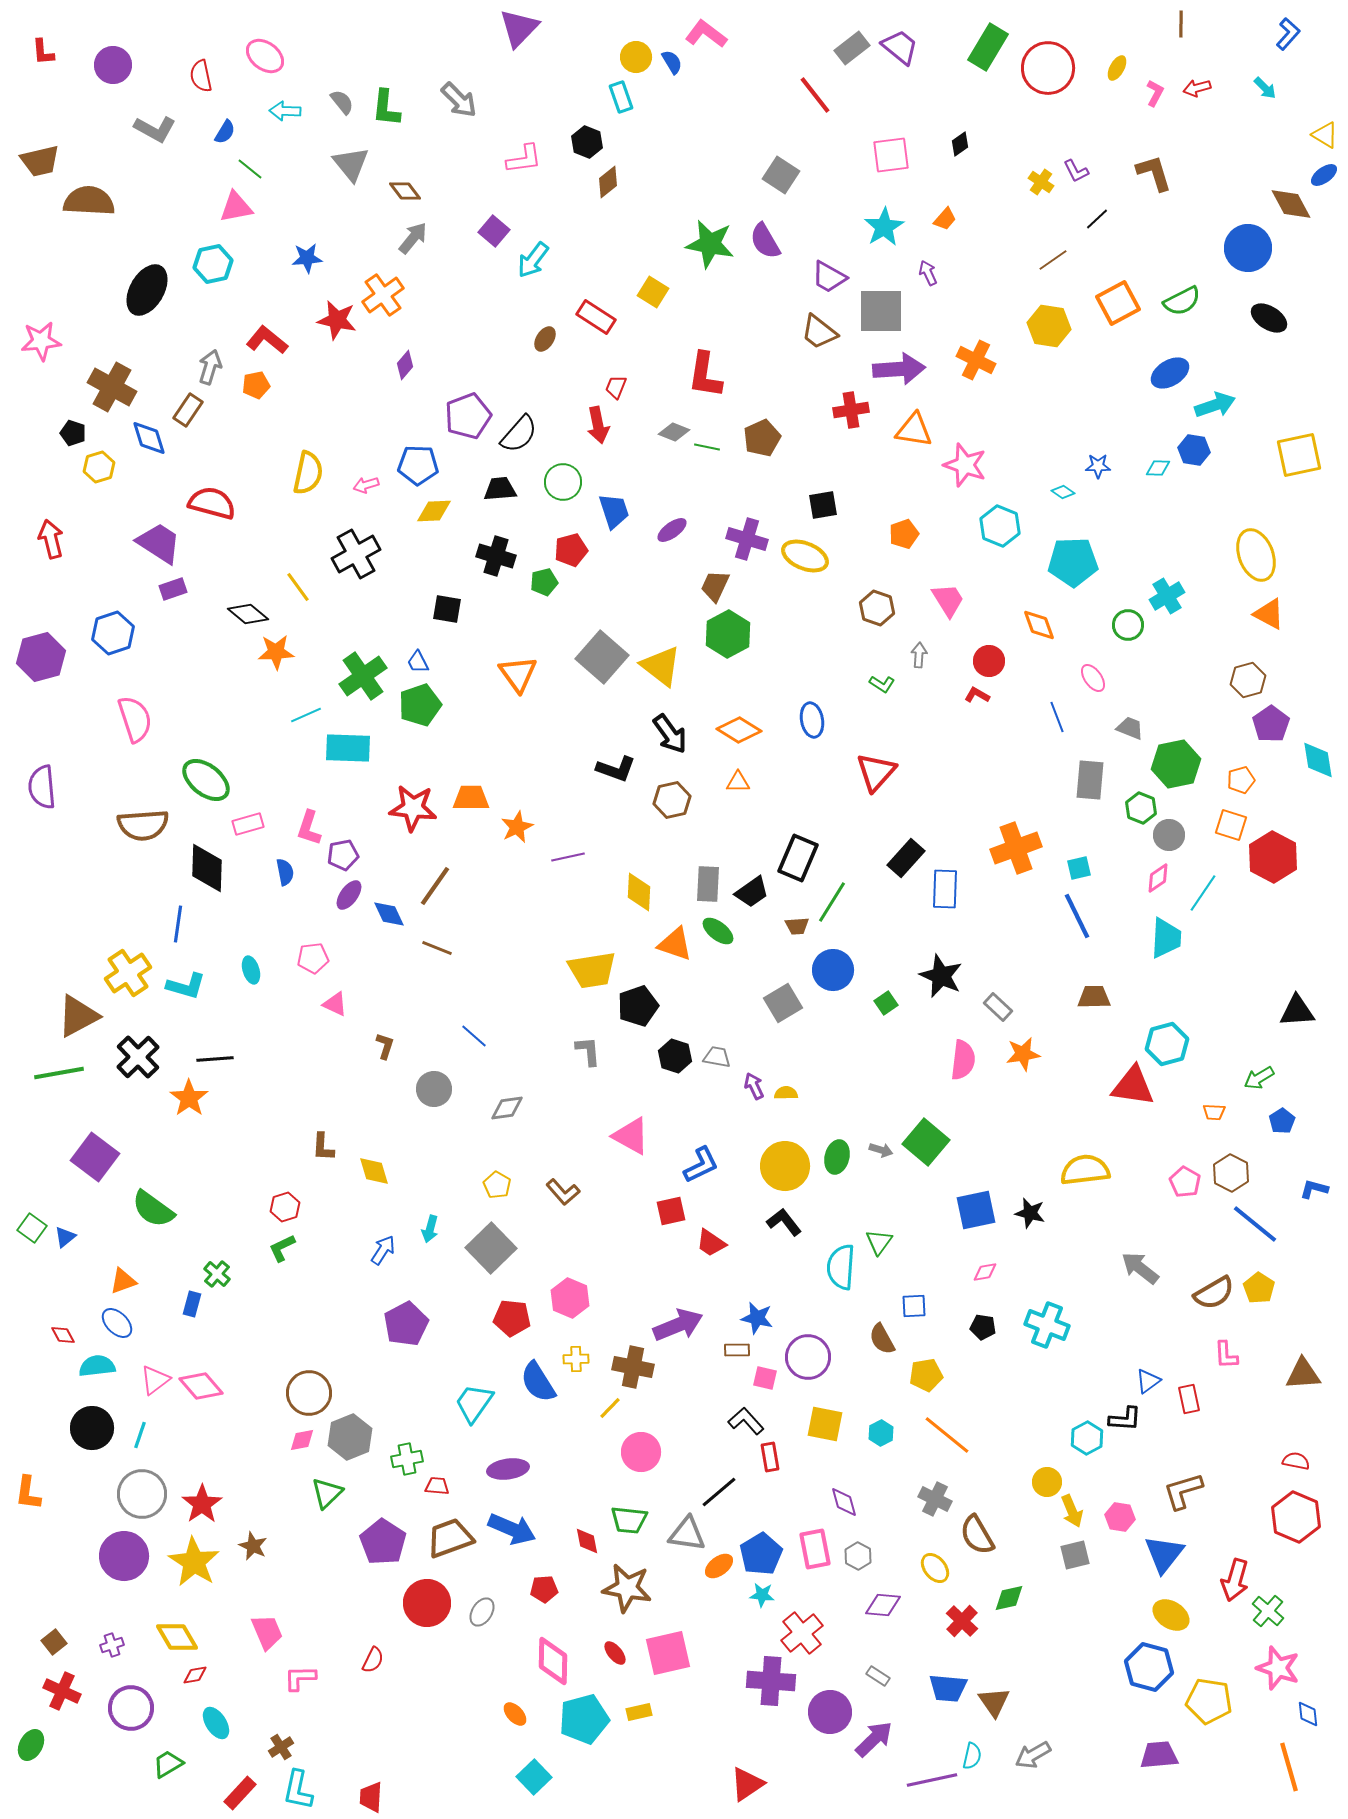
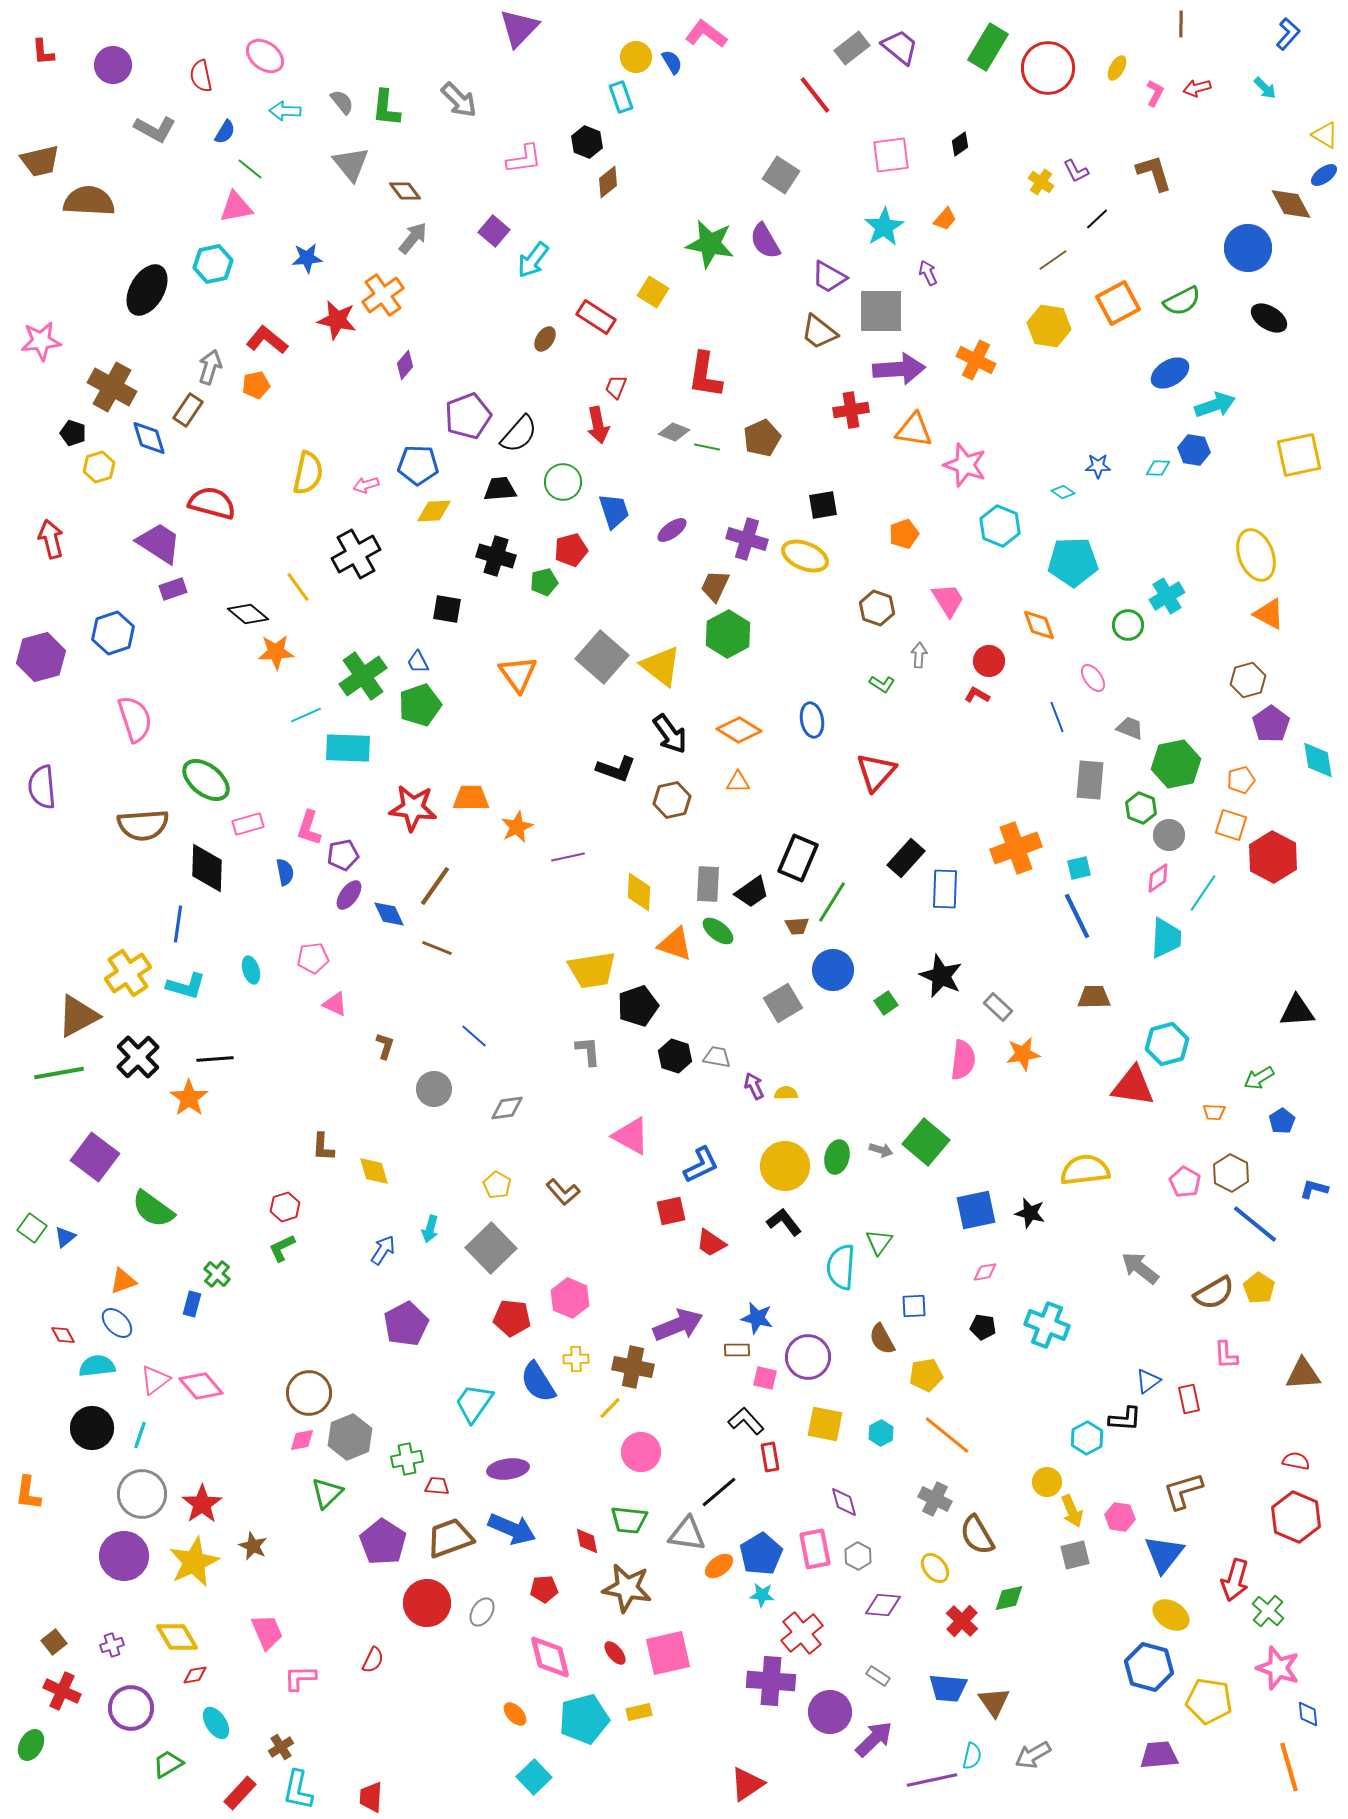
yellow star at (194, 1562): rotated 15 degrees clockwise
pink diamond at (553, 1661): moved 3 px left, 4 px up; rotated 15 degrees counterclockwise
